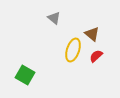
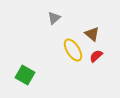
gray triangle: rotated 40 degrees clockwise
yellow ellipse: rotated 50 degrees counterclockwise
